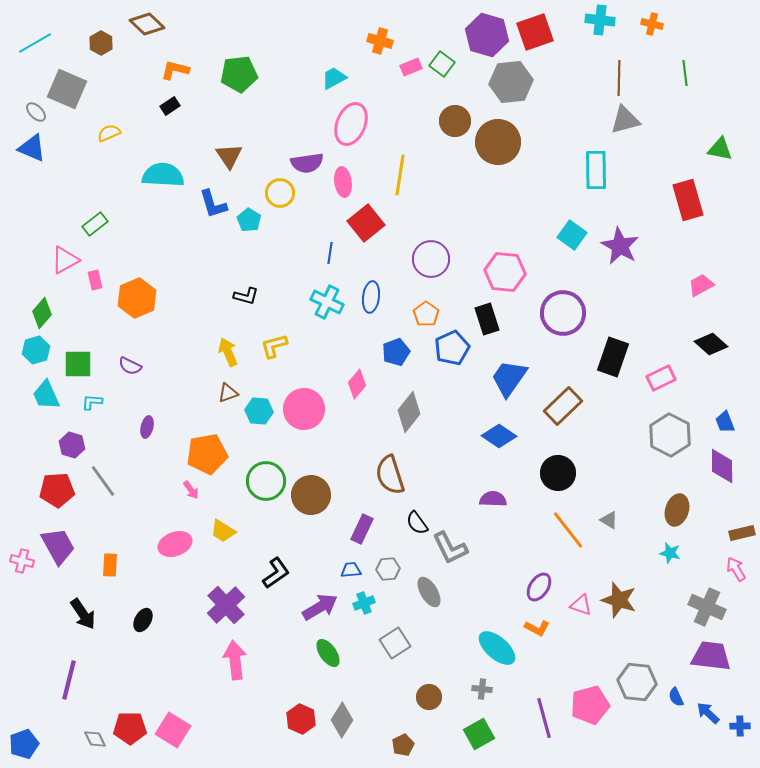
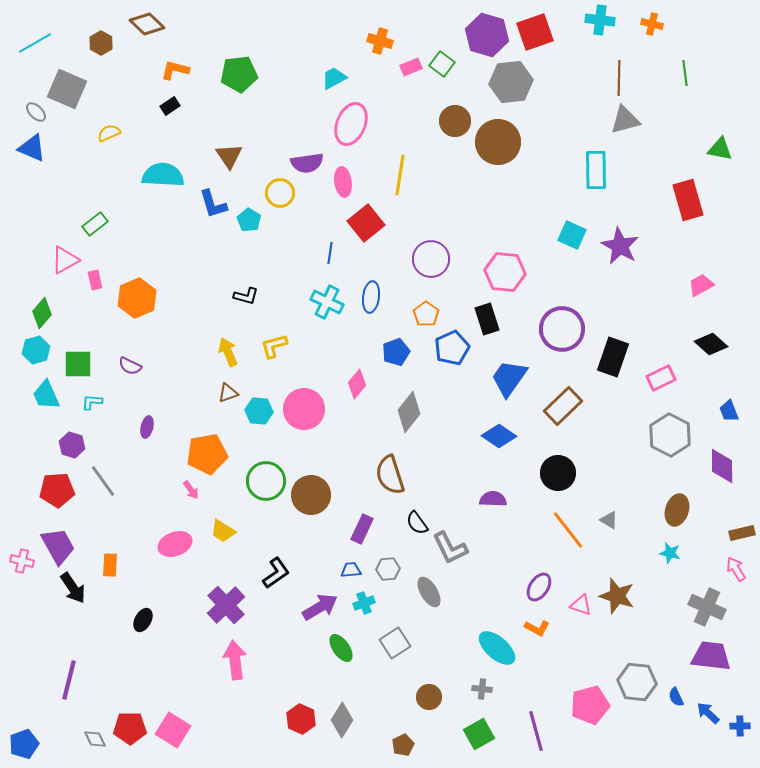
cyan square at (572, 235): rotated 12 degrees counterclockwise
purple circle at (563, 313): moved 1 px left, 16 px down
blue trapezoid at (725, 422): moved 4 px right, 11 px up
brown star at (619, 600): moved 2 px left, 4 px up
black arrow at (83, 614): moved 10 px left, 26 px up
green ellipse at (328, 653): moved 13 px right, 5 px up
purple line at (544, 718): moved 8 px left, 13 px down
